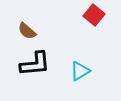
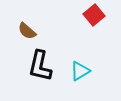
red square: rotated 10 degrees clockwise
black L-shape: moved 5 px right, 2 px down; rotated 108 degrees clockwise
